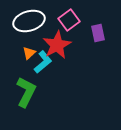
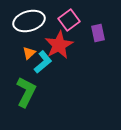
red star: moved 2 px right
